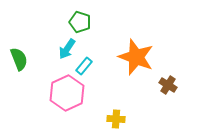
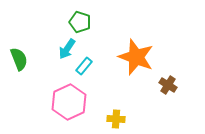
pink hexagon: moved 2 px right, 9 px down
